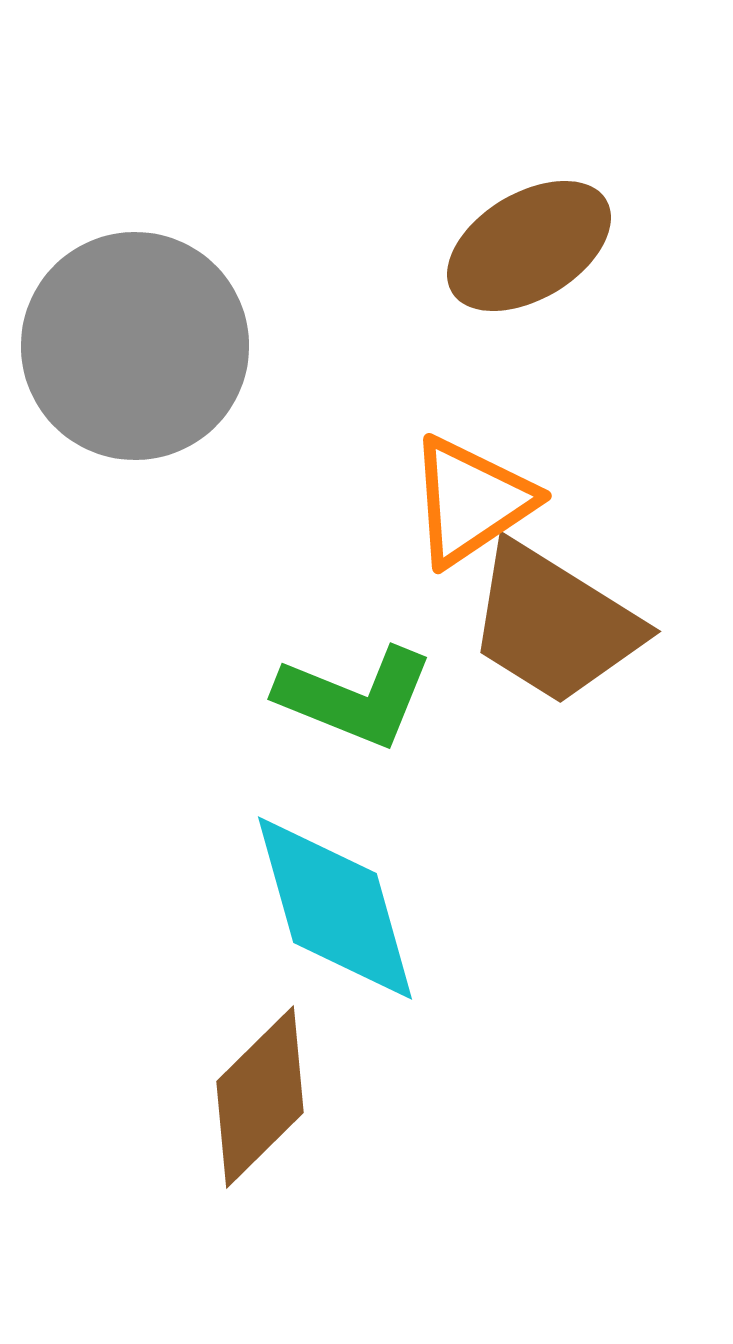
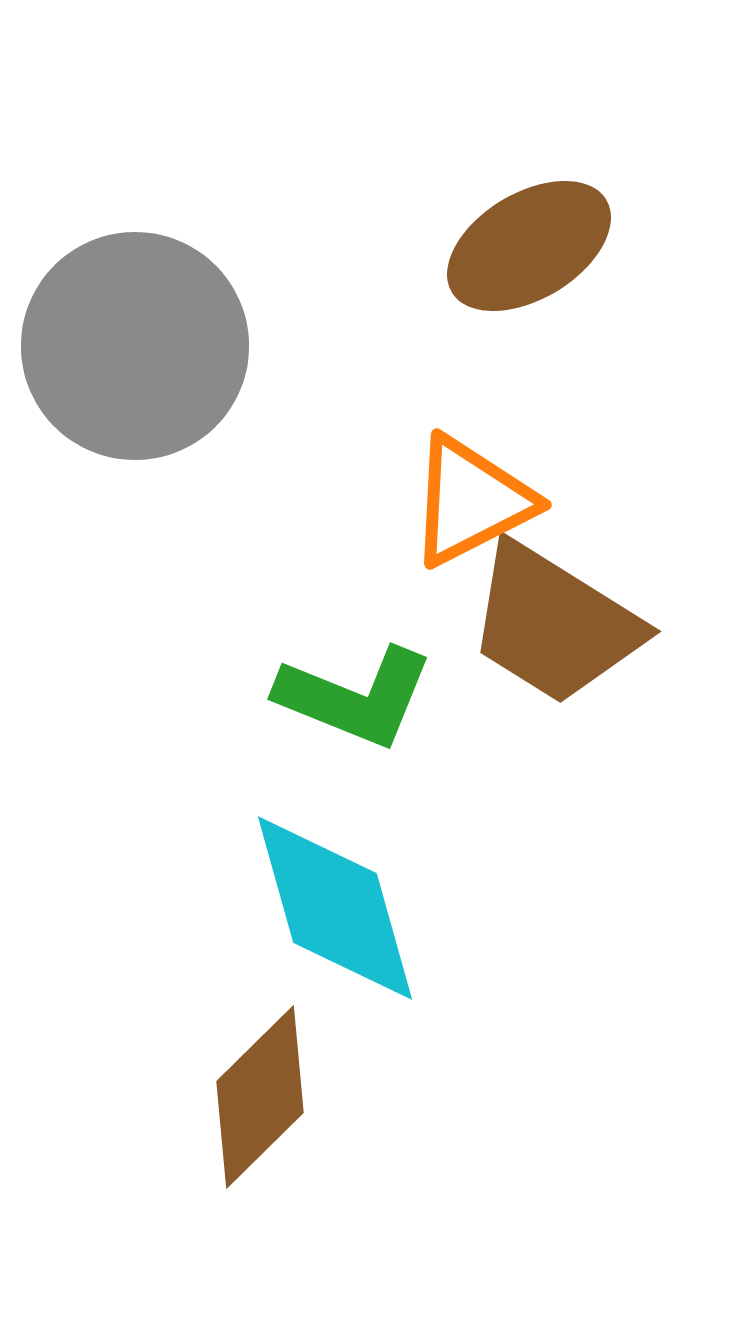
orange triangle: rotated 7 degrees clockwise
